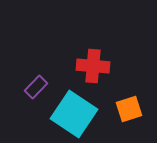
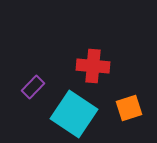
purple rectangle: moved 3 px left
orange square: moved 1 px up
